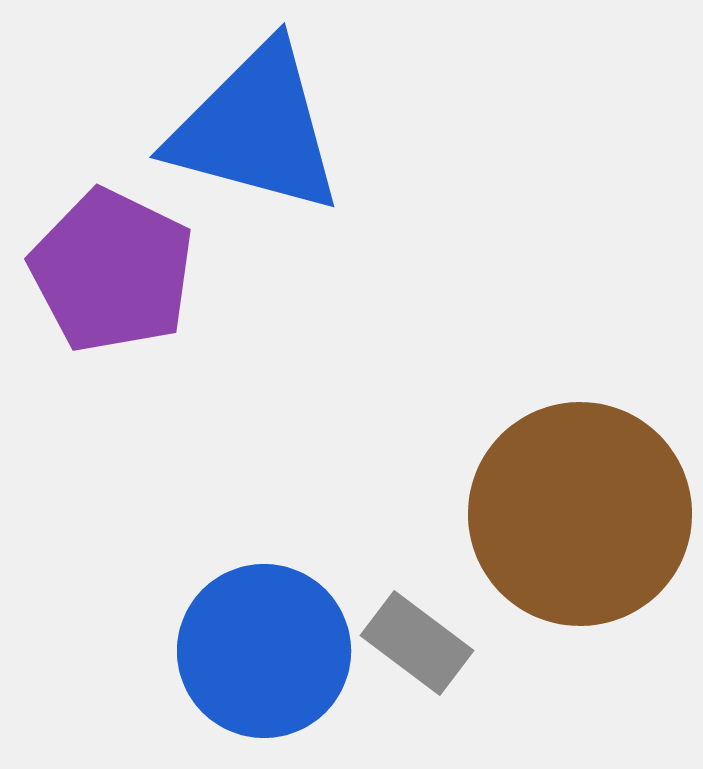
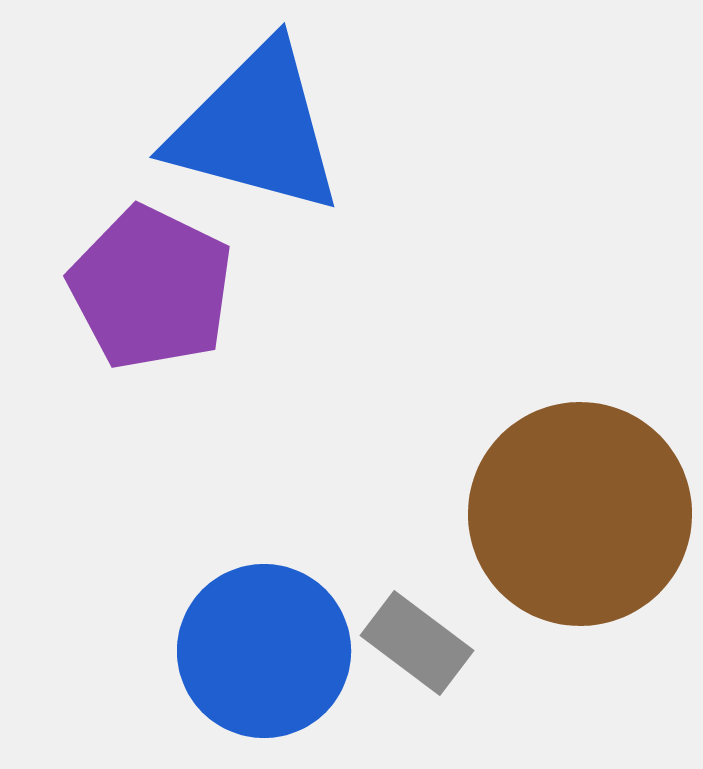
purple pentagon: moved 39 px right, 17 px down
